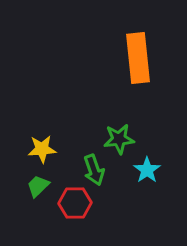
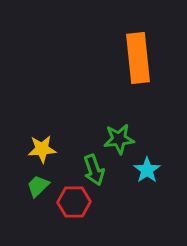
red hexagon: moved 1 px left, 1 px up
